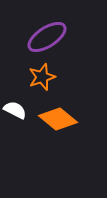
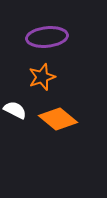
purple ellipse: rotated 27 degrees clockwise
